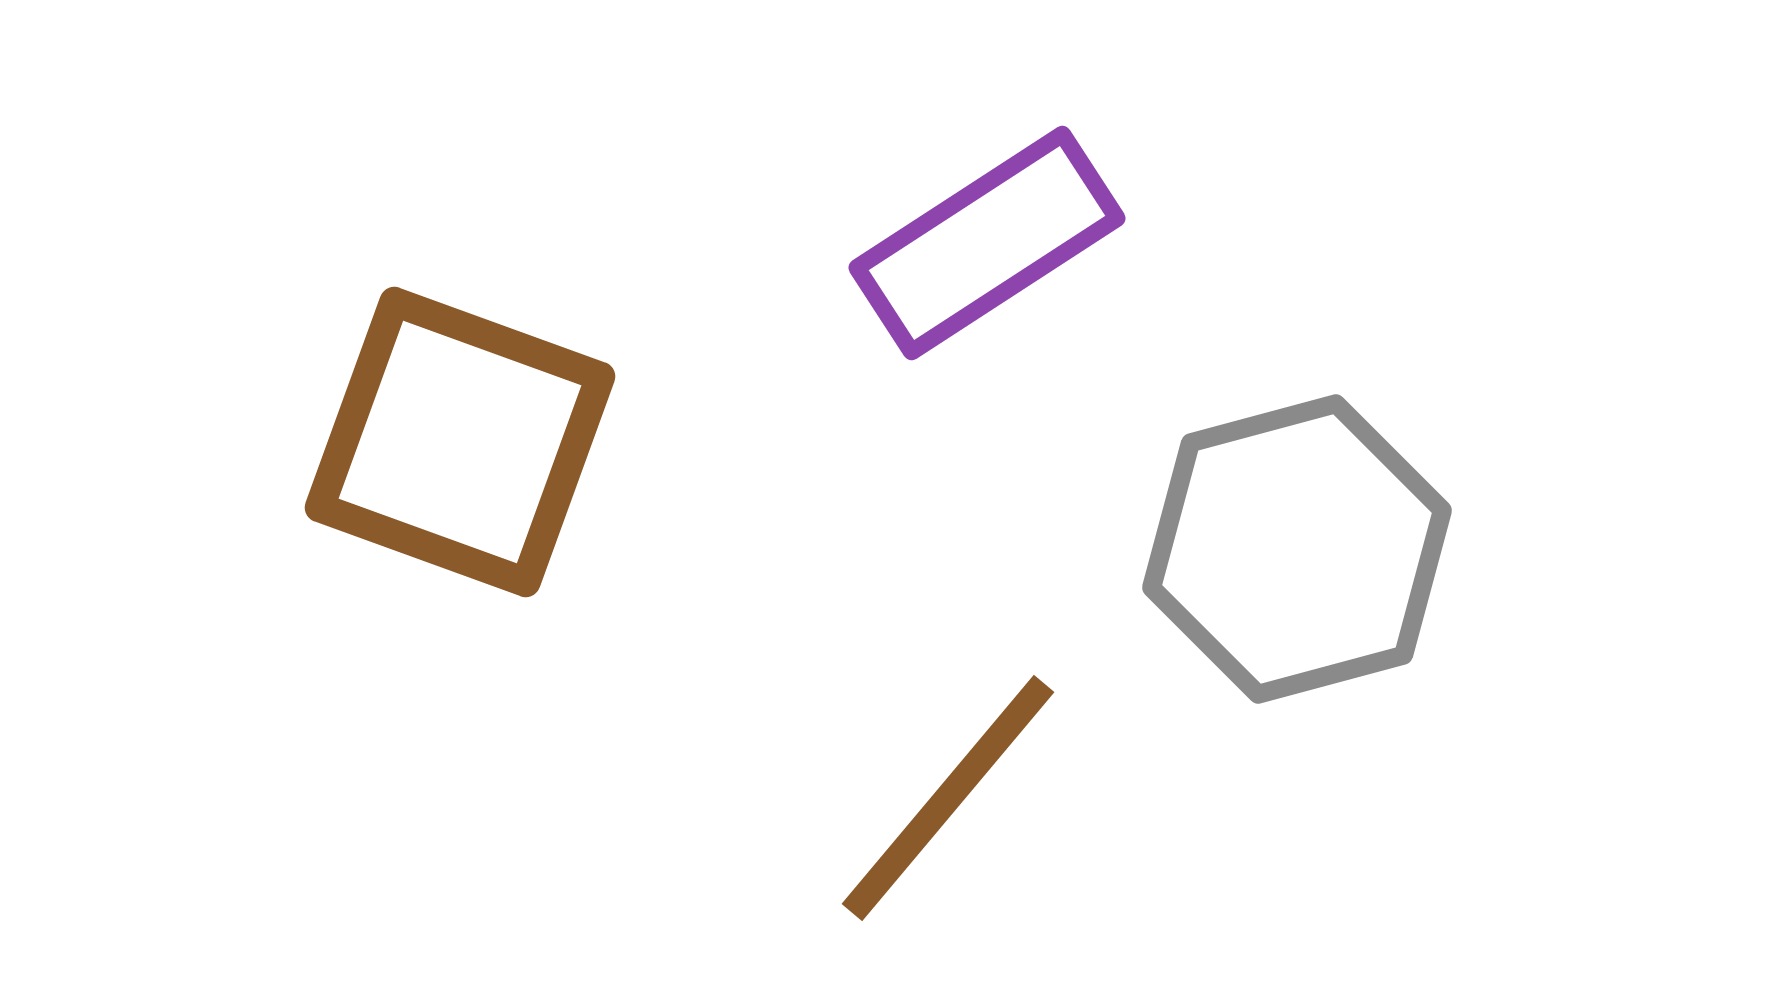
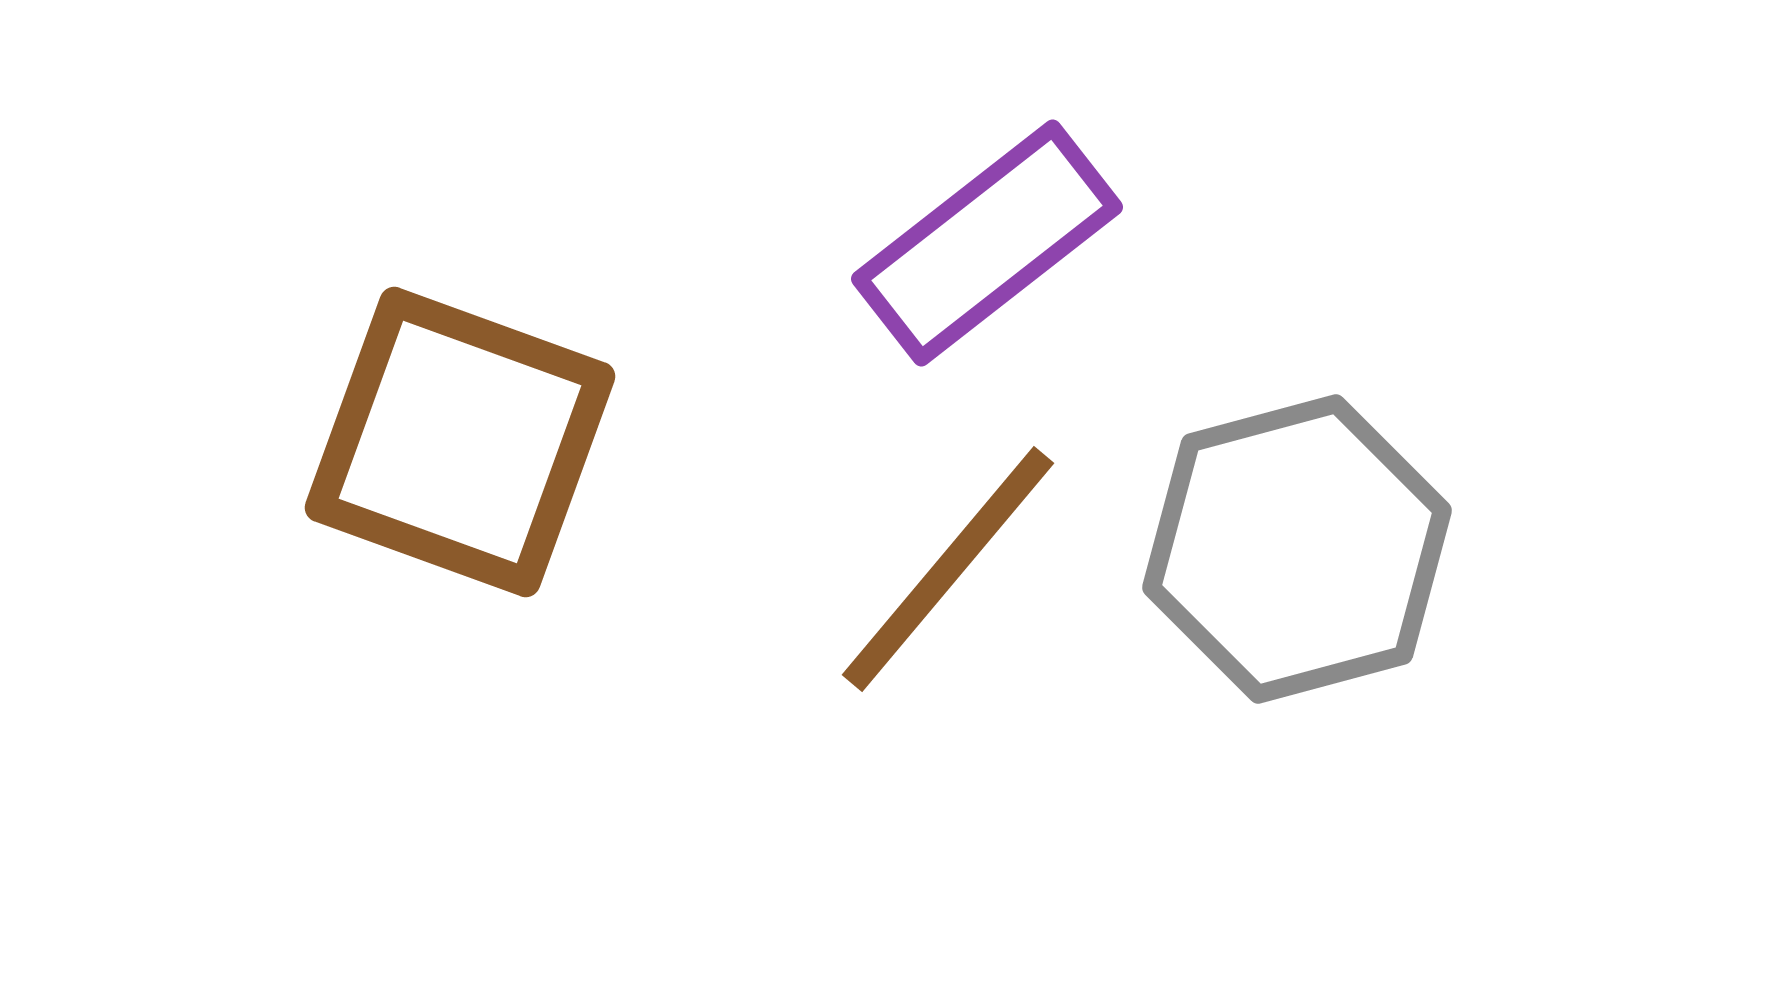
purple rectangle: rotated 5 degrees counterclockwise
brown line: moved 229 px up
